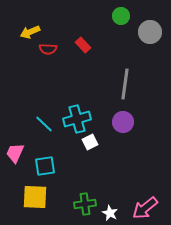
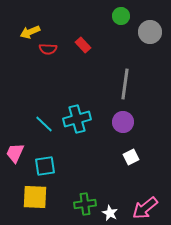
white square: moved 41 px right, 15 px down
